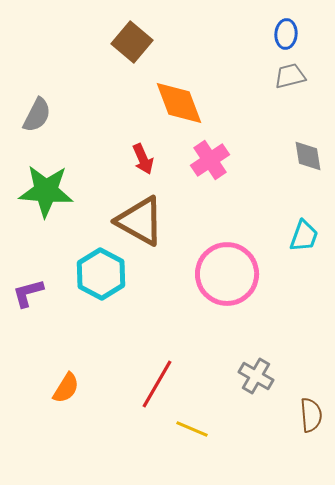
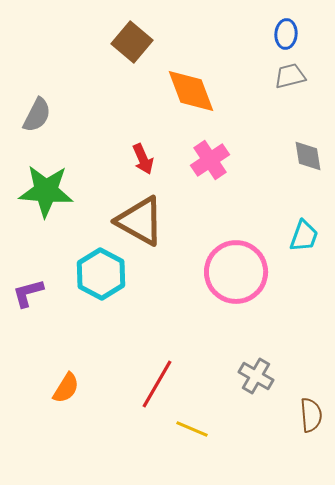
orange diamond: moved 12 px right, 12 px up
pink circle: moved 9 px right, 2 px up
